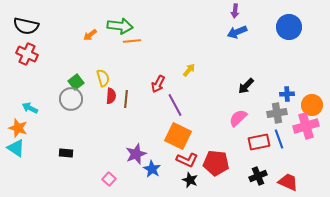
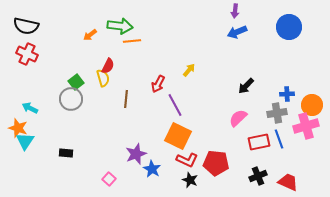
red semicircle: moved 3 px left, 30 px up; rotated 21 degrees clockwise
cyan triangle: moved 9 px right, 7 px up; rotated 30 degrees clockwise
